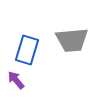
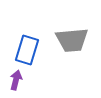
purple arrow: rotated 54 degrees clockwise
